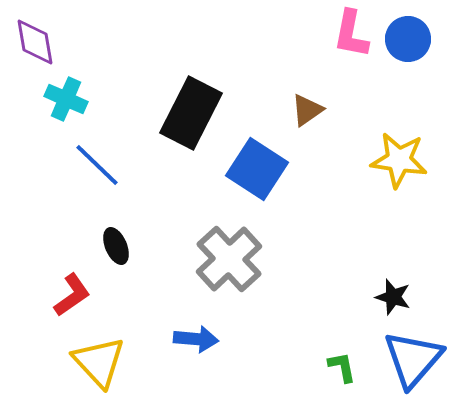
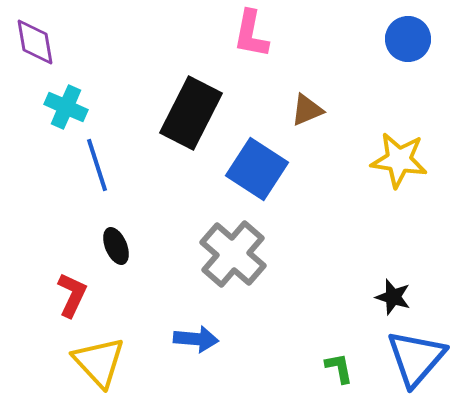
pink L-shape: moved 100 px left
cyan cross: moved 8 px down
brown triangle: rotated 12 degrees clockwise
blue line: rotated 28 degrees clockwise
gray cross: moved 4 px right, 5 px up; rotated 6 degrees counterclockwise
red L-shape: rotated 30 degrees counterclockwise
blue triangle: moved 3 px right, 1 px up
green L-shape: moved 3 px left, 1 px down
